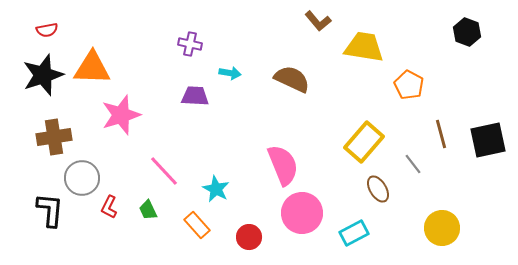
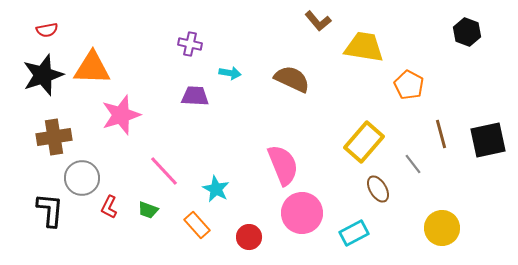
green trapezoid: rotated 45 degrees counterclockwise
